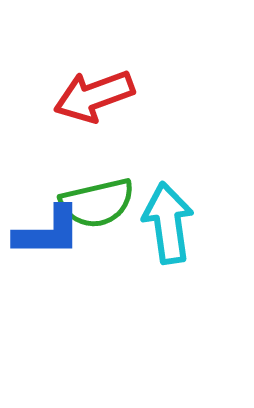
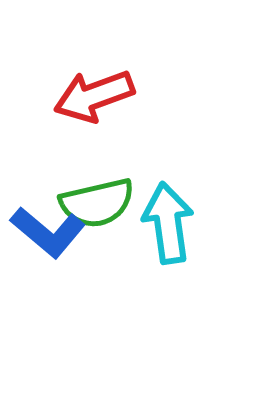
blue L-shape: rotated 40 degrees clockwise
